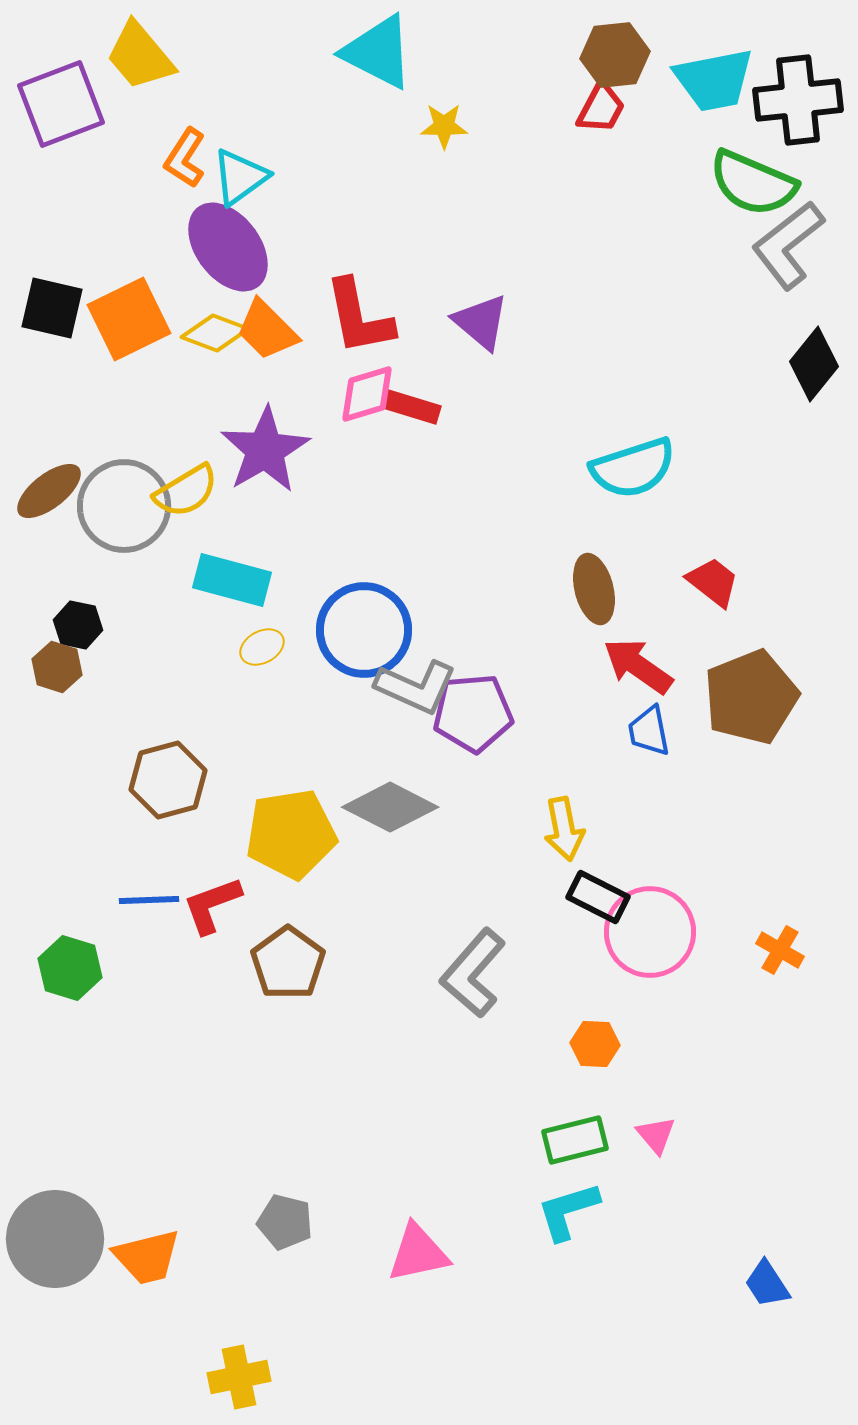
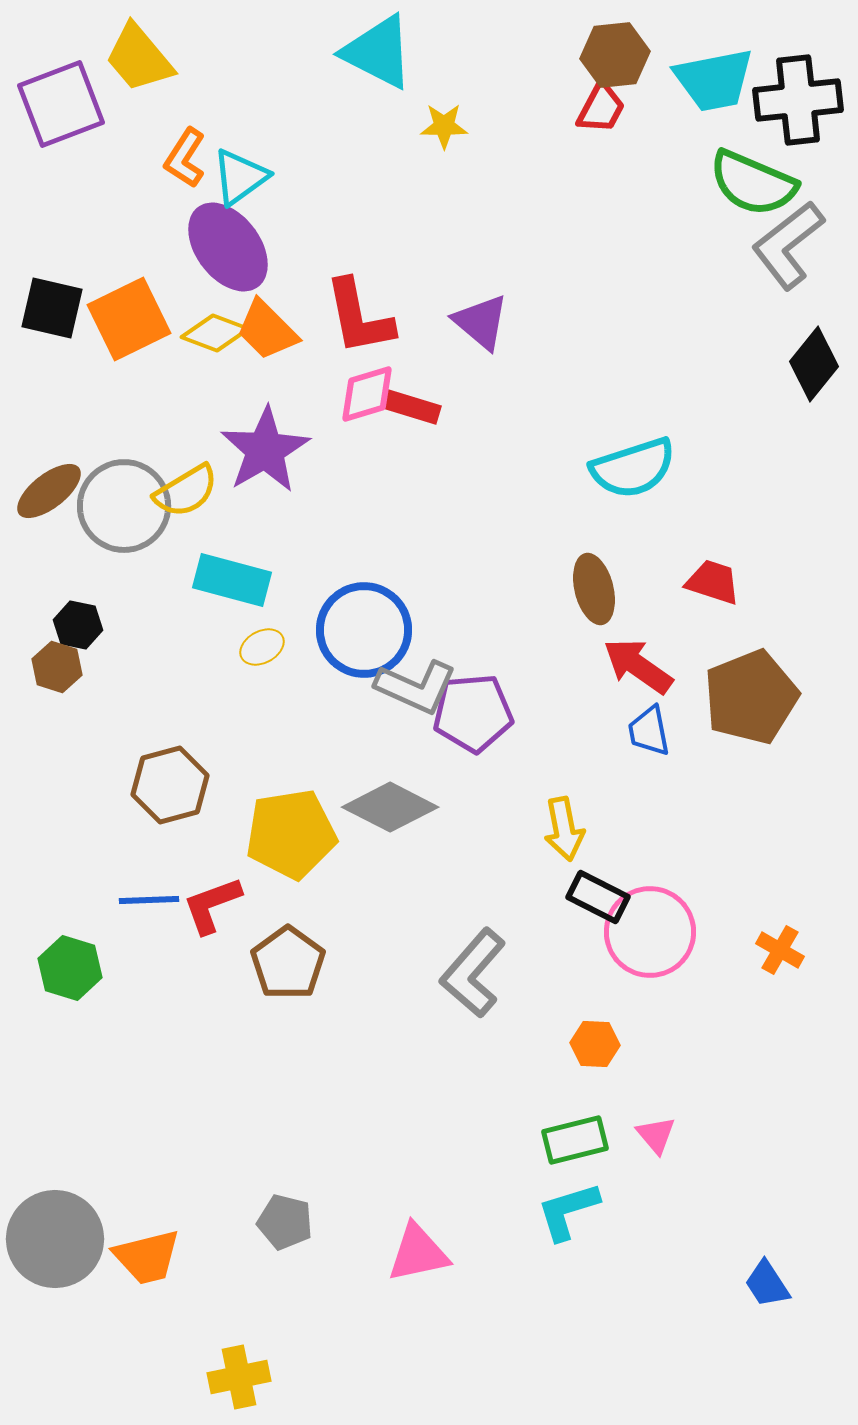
yellow trapezoid at (140, 56): moved 1 px left, 2 px down
red trapezoid at (713, 582): rotated 20 degrees counterclockwise
brown hexagon at (168, 780): moved 2 px right, 5 px down
